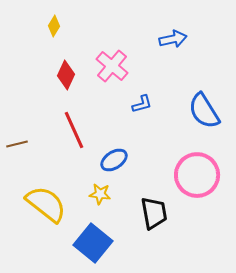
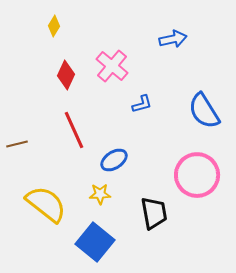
yellow star: rotated 10 degrees counterclockwise
blue square: moved 2 px right, 1 px up
